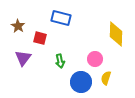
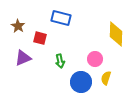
purple triangle: rotated 30 degrees clockwise
